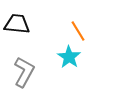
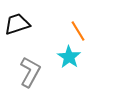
black trapezoid: rotated 24 degrees counterclockwise
gray L-shape: moved 6 px right
